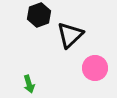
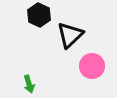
black hexagon: rotated 15 degrees counterclockwise
pink circle: moved 3 px left, 2 px up
